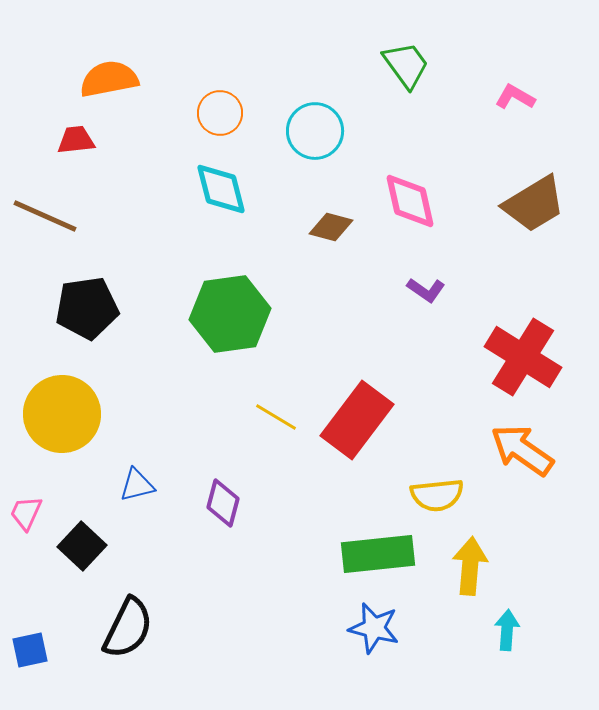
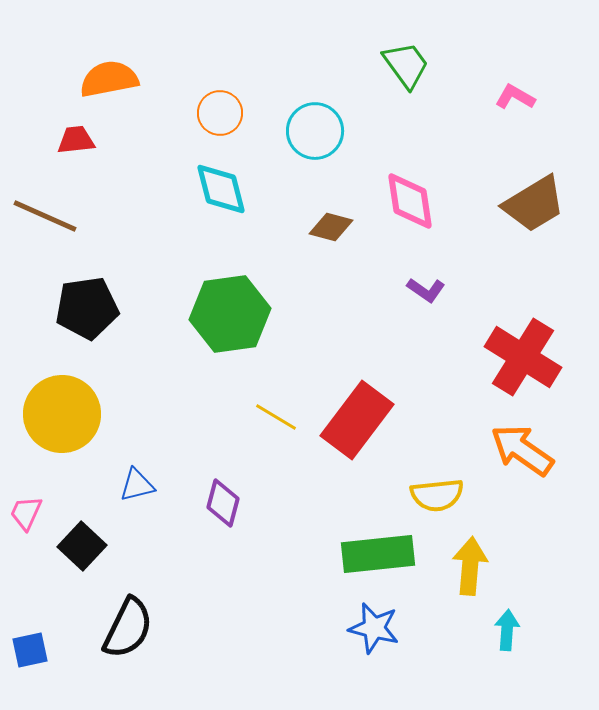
pink diamond: rotated 4 degrees clockwise
